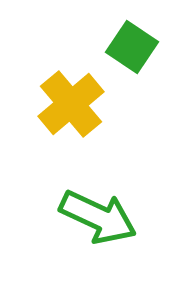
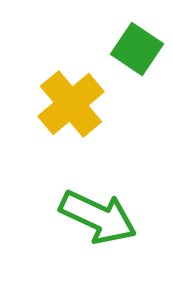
green square: moved 5 px right, 2 px down
